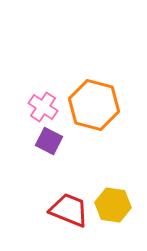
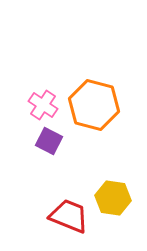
pink cross: moved 2 px up
yellow hexagon: moved 7 px up
red trapezoid: moved 6 px down
